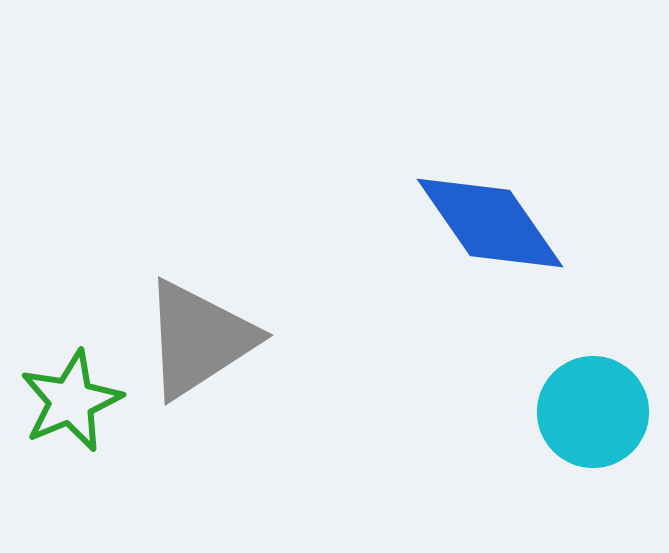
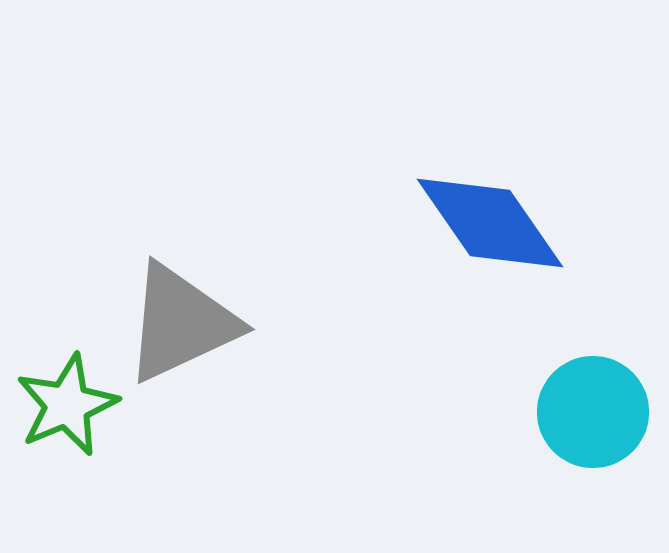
gray triangle: moved 18 px left, 16 px up; rotated 8 degrees clockwise
green star: moved 4 px left, 4 px down
